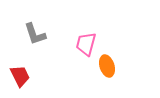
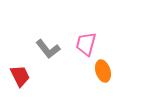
gray L-shape: moved 13 px right, 15 px down; rotated 20 degrees counterclockwise
orange ellipse: moved 4 px left, 5 px down
